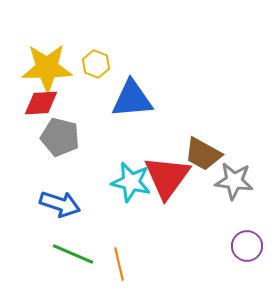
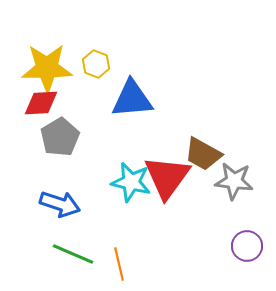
gray pentagon: rotated 27 degrees clockwise
